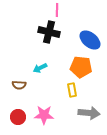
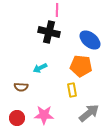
orange pentagon: moved 1 px up
brown semicircle: moved 2 px right, 2 px down
gray arrow: rotated 45 degrees counterclockwise
red circle: moved 1 px left, 1 px down
